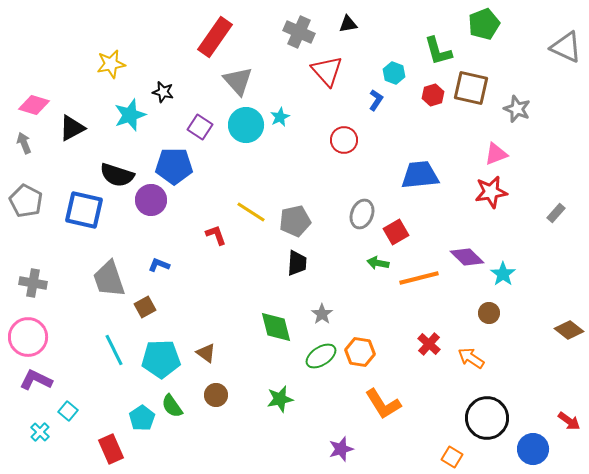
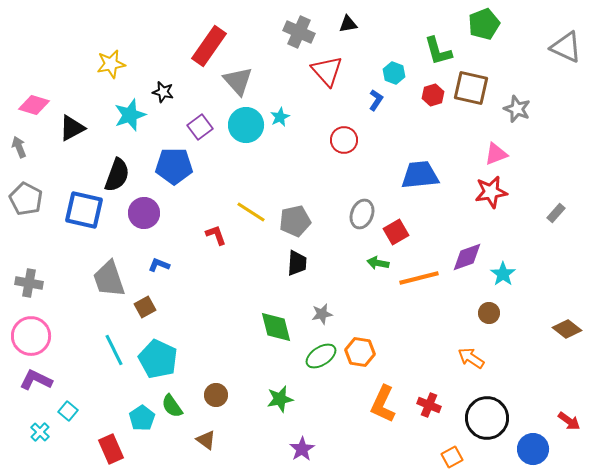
red rectangle at (215, 37): moved 6 px left, 9 px down
purple square at (200, 127): rotated 20 degrees clockwise
gray arrow at (24, 143): moved 5 px left, 4 px down
black semicircle at (117, 175): rotated 88 degrees counterclockwise
purple circle at (151, 200): moved 7 px left, 13 px down
gray pentagon at (26, 201): moved 2 px up
purple diamond at (467, 257): rotated 64 degrees counterclockwise
gray cross at (33, 283): moved 4 px left
gray star at (322, 314): rotated 25 degrees clockwise
brown diamond at (569, 330): moved 2 px left, 1 px up
pink circle at (28, 337): moved 3 px right, 1 px up
red cross at (429, 344): moved 61 px down; rotated 20 degrees counterclockwise
brown triangle at (206, 353): moved 87 px down
cyan pentagon at (161, 359): moved 3 px left; rotated 27 degrees clockwise
orange L-shape at (383, 404): rotated 57 degrees clockwise
purple star at (341, 449): moved 39 px left; rotated 15 degrees counterclockwise
orange square at (452, 457): rotated 30 degrees clockwise
